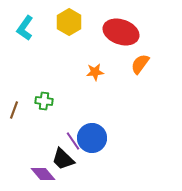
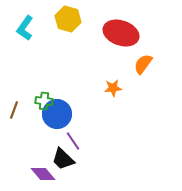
yellow hexagon: moved 1 px left, 3 px up; rotated 15 degrees counterclockwise
red ellipse: moved 1 px down
orange semicircle: moved 3 px right
orange star: moved 18 px right, 16 px down
blue circle: moved 35 px left, 24 px up
